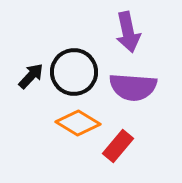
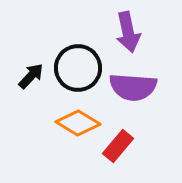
black circle: moved 4 px right, 4 px up
